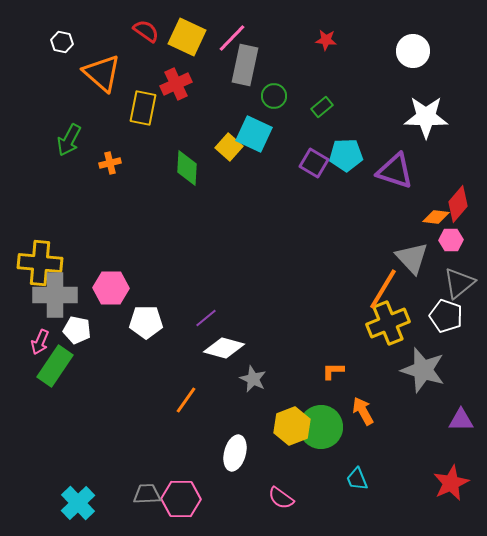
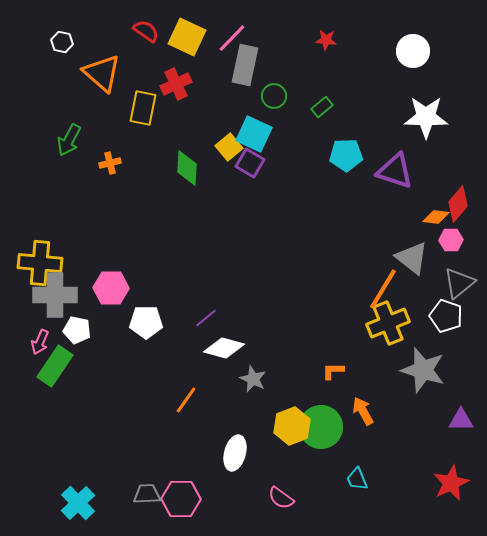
yellow square at (229, 147): rotated 8 degrees clockwise
purple square at (314, 163): moved 64 px left
gray triangle at (412, 258): rotated 9 degrees counterclockwise
